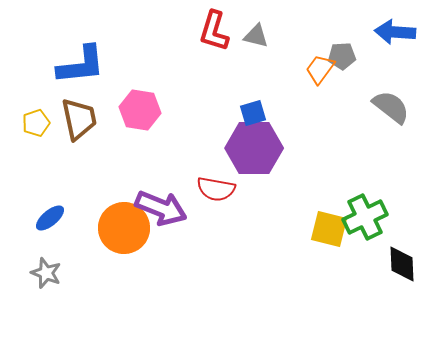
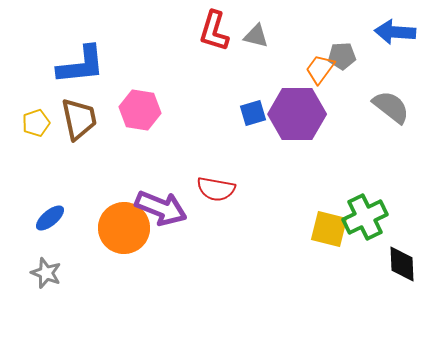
purple hexagon: moved 43 px right, 34 px up
